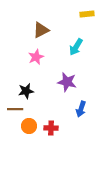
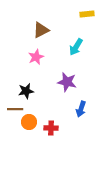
orange circle: moved 4 px up
